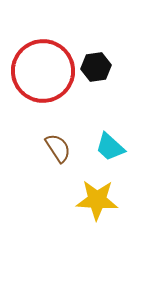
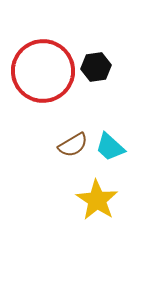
brown semicircle: moved 15 px right, 3 px up; rotated 92 degrees clockwise
yellow star: rotated 30 degrees clockwise
